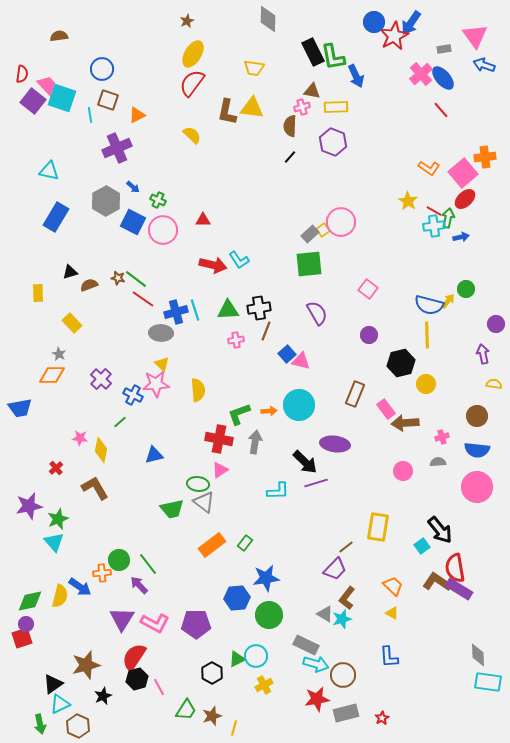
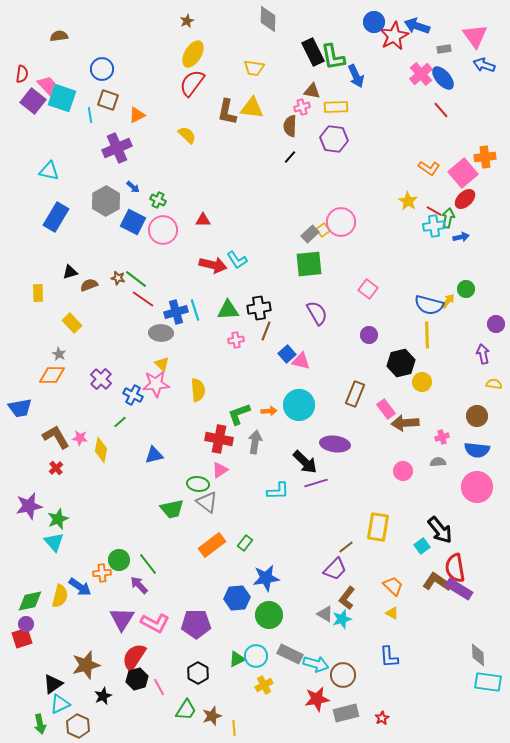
blue arrow at (411, 23): moved 6 px right, 3 px down; rotated 75 degrees clockwise
yellow semicircle at (192, 135): moved 5 px left
purple hexagon at (333, 142): moved 1 px right, 3 px up; rotated 12 degrees counterclockwise
cyan L-shape at (239, 260): moved 2 px left
yellow circle at (426, 384): moved 4 px left, 2 px up
brown L-shape at (95, 488): moved 39 px left, 51 px up
gray triangle at (204, 502): moved 3 px right
gray rectangle at (306, 645): moved 16 px left, 9 px down
black hexagon at (212, 673): moved 14 px left
yellow line at (234, 728): rotated 21 degrees counterclockwise
